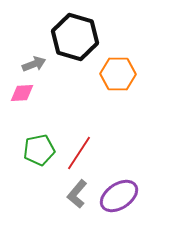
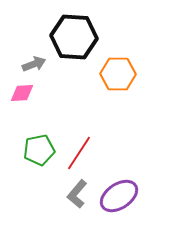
black hexagon: moved 1 px left; rotated 12 degrees counterclockwise
